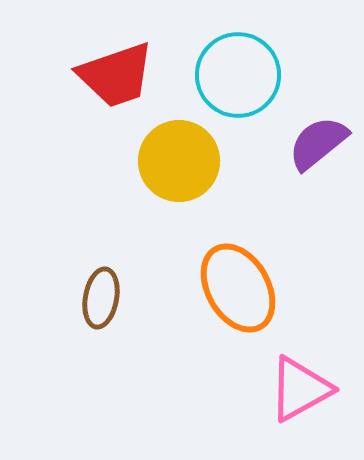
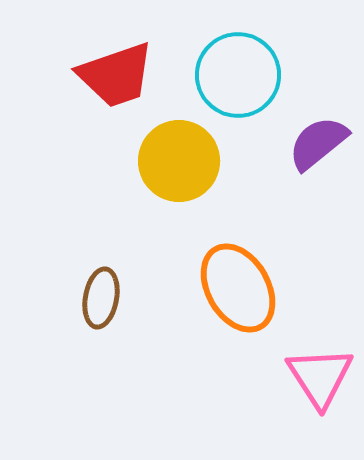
pink triangle: moved 20 px right, 12 px up; rotated 34 degrees counterclockwise
